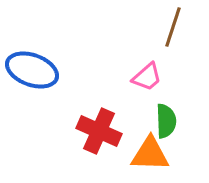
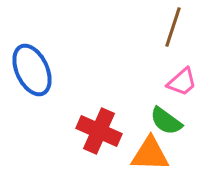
blue ellipse: rotated 45 degrees clockwise
pink trapezoid: moved 35 px right, 5 px down
green semicircle: rotated 128 degrees clockwise
